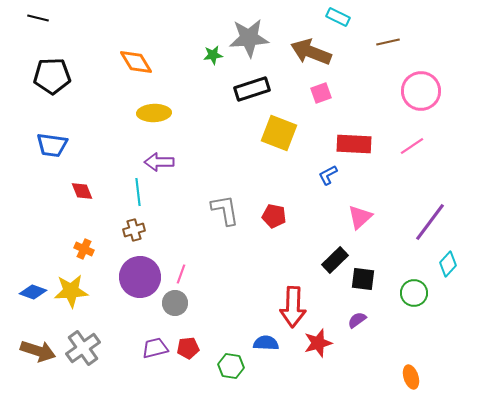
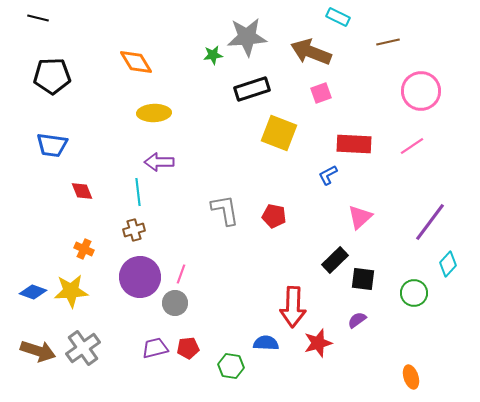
gray star at (249, 38): moved 2 px left, 1 px up
